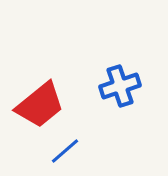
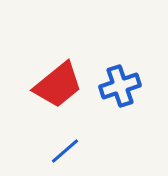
red trapezoid: moved 18 px right, 20 px up
